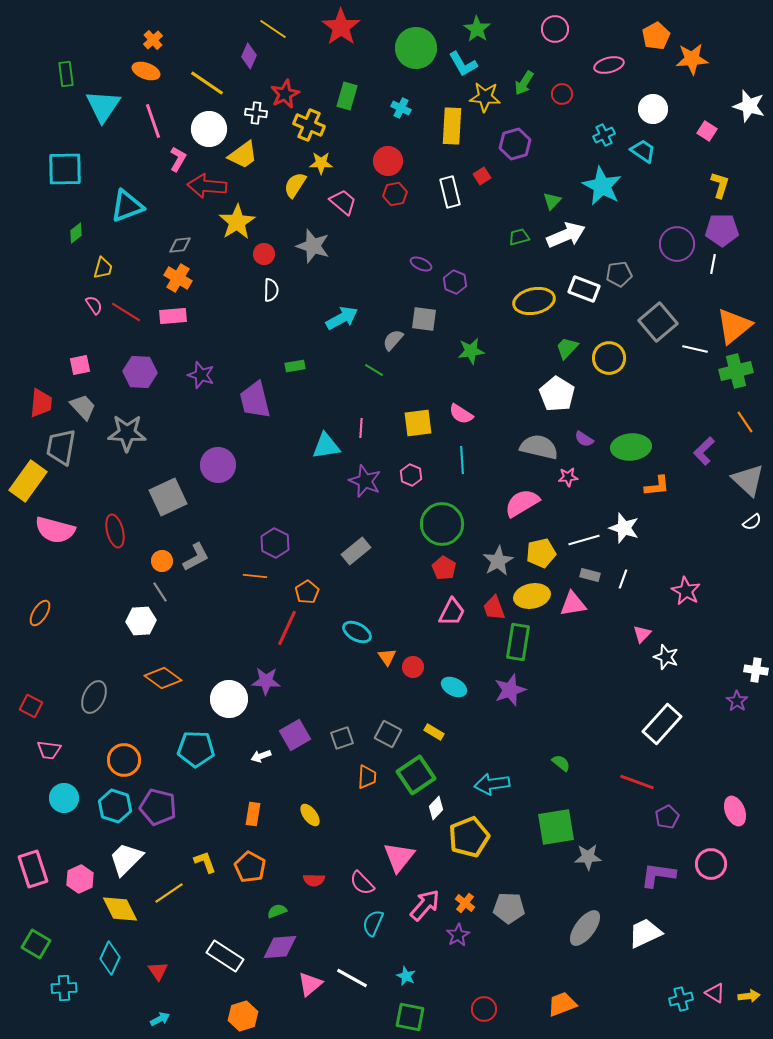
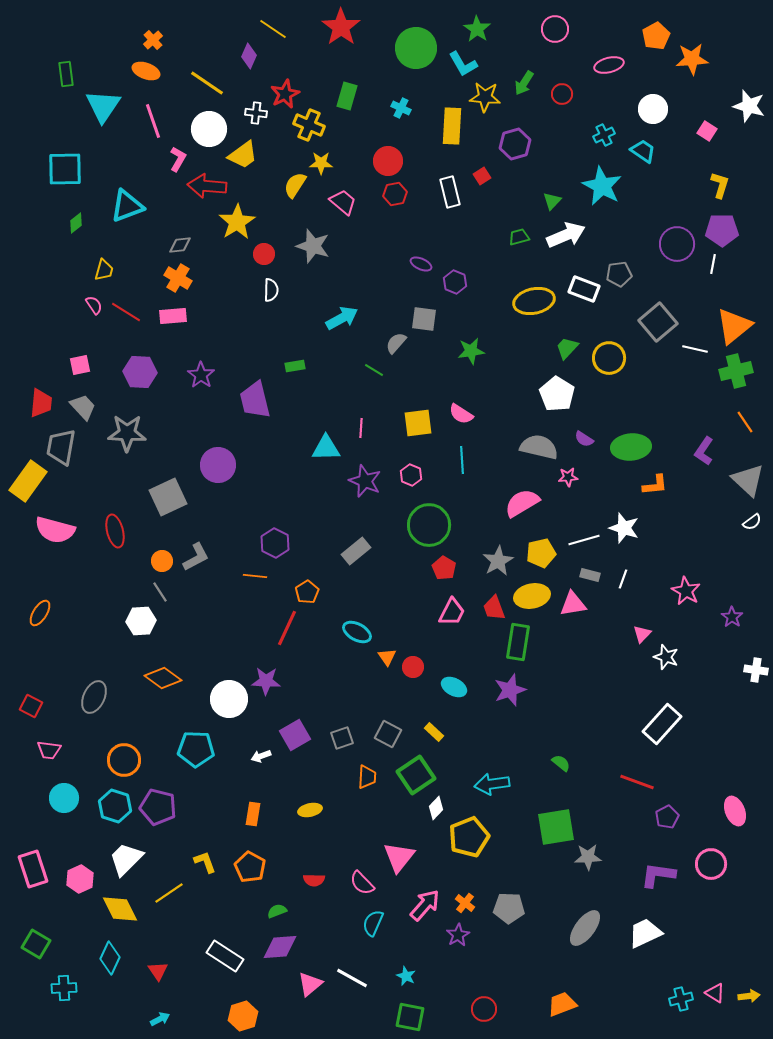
green diamond at (76, 233): moved 10 px up
yellow trapezoid at (103, 268): moved 1 px right, 2 px down
gray semicircle at (393, 340): moved 3 px right, 3 px down
purple star at (201, 375): rotated 16 degrees clockwise
cyan triangle at (326, 446): moved 2 px down; rotated 8 degrees clockwise
purple L-shape at (704, 451): rotated 12 degrees counterclockwise
orange L-shape at (657, 486): moved 2 px left, 1 px up
green circle at (442, 524): moved 13 px left, 1 px down
purple star at (737, 701): moved 5 px left, 84 px up
yellow rectangle at (434, 732): rotated 12 degrees clockwise
yellow ellipse at (310, 815): moved 5 px up; rotated 65 degrees counterclockwise
